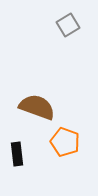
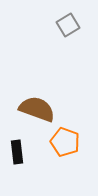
brown semicircle: moved 2 px down
black rectangle: moved 2 px up
